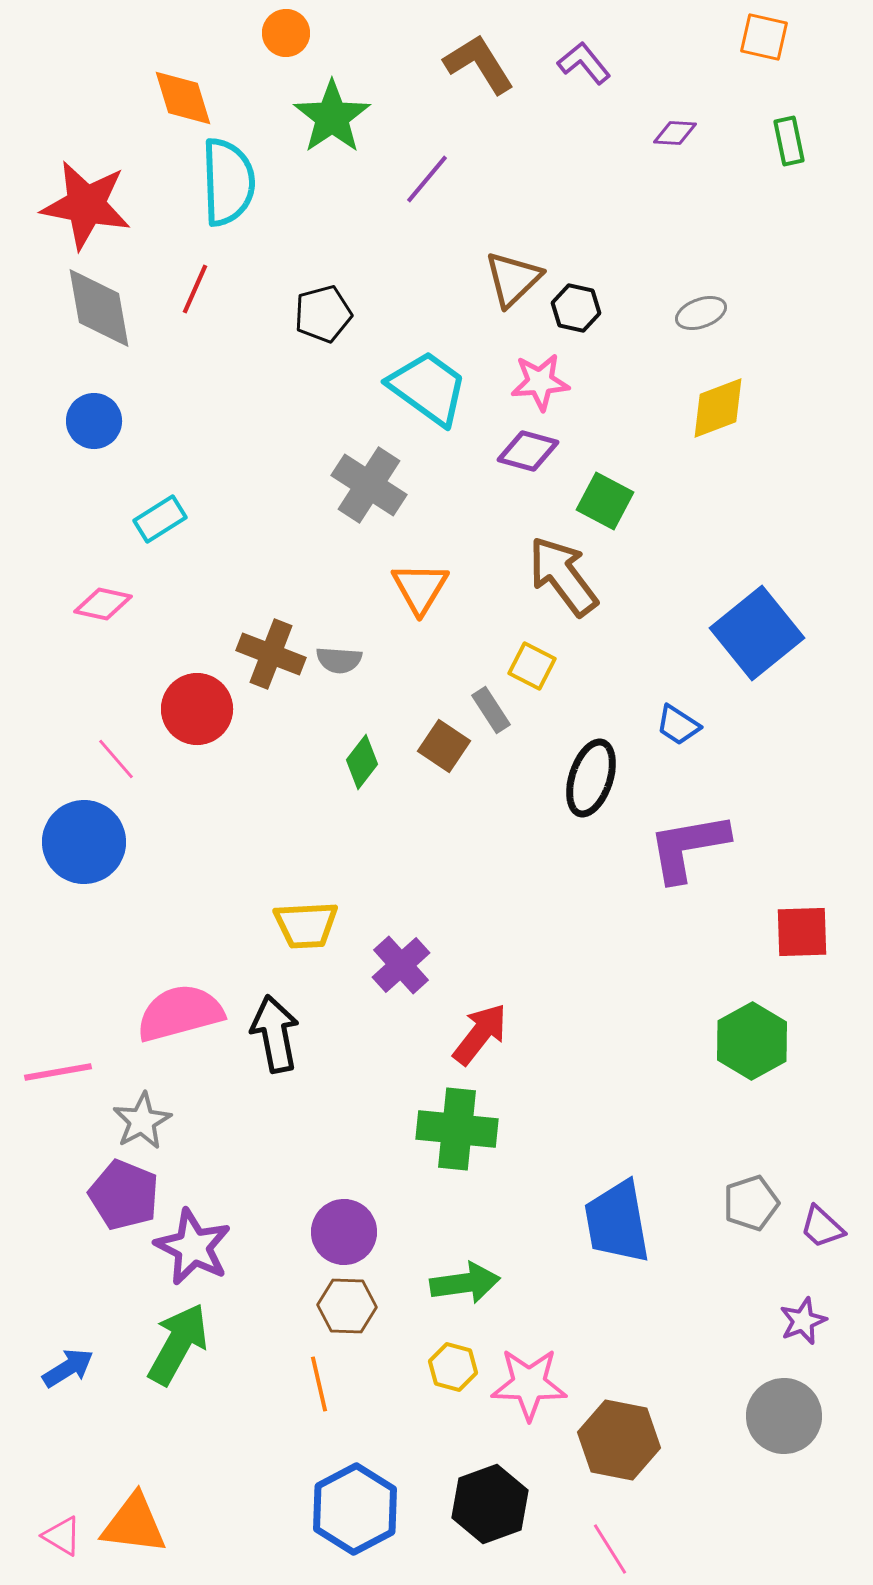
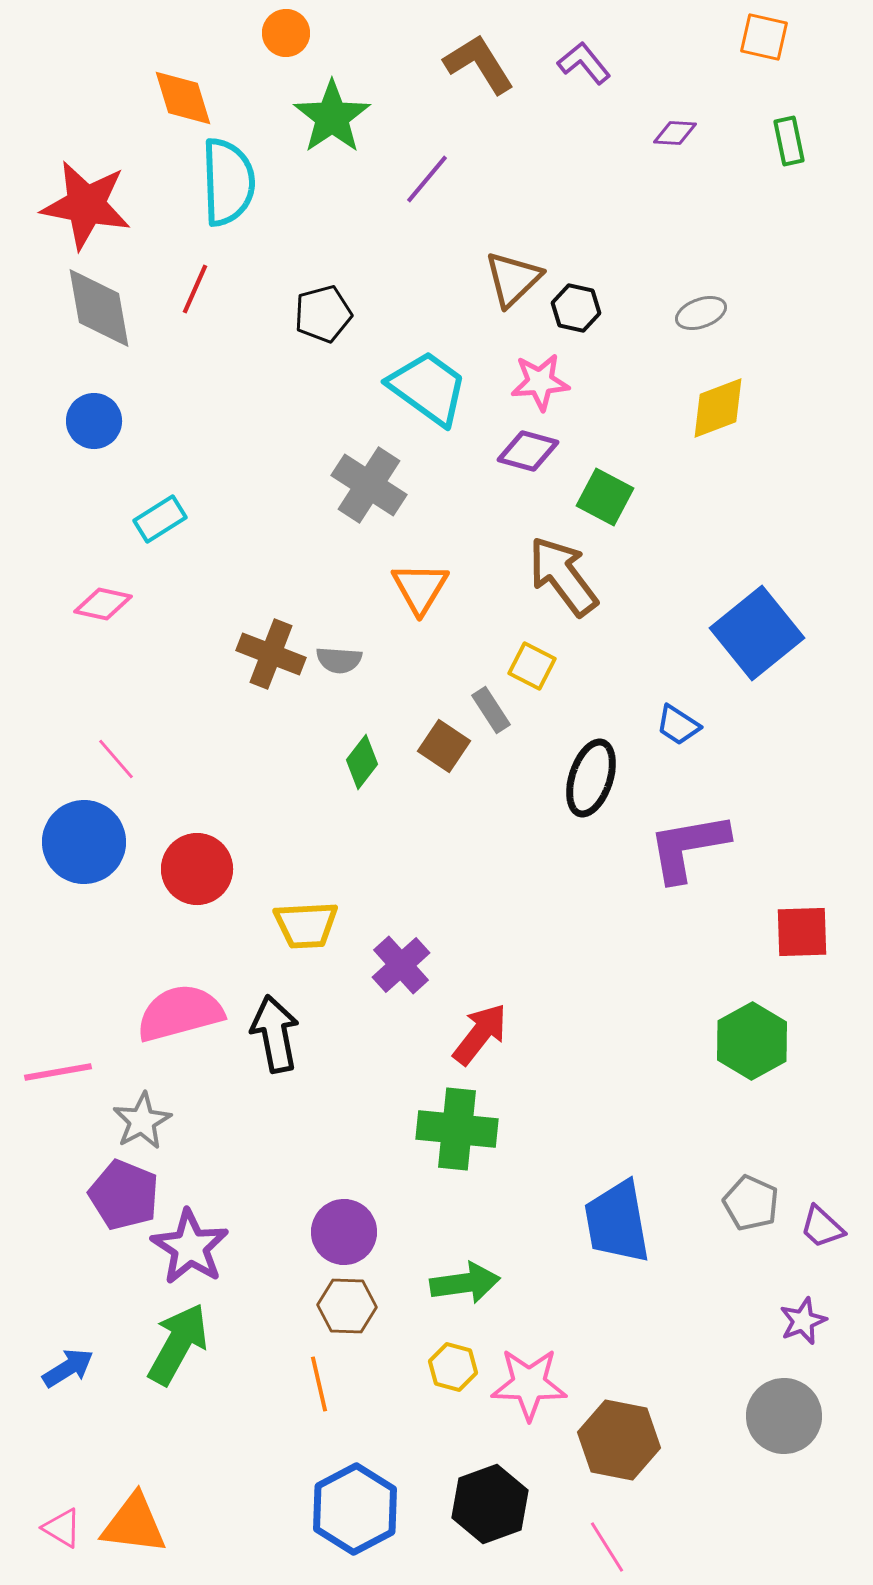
green square at (605, 501): moved 4 px up
red circle at (197, 709): moved 160 px down
gray pentagon at (751, 1203): rotated 30 degrees counterclockwise
purple star at (193, 1247): moved 3 px left; rotated 6 degrees clockwise
pink triangle at (62, 1536): moved 8 px up
pink line at (610, 1549): moved 3 px left, 2 px up
